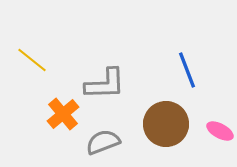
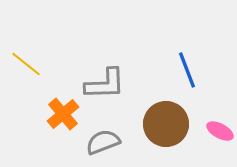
yellow line: moved 6 px left, 4 px down
